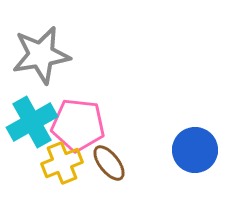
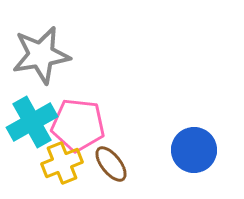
blue circle: moved 1 px left
brown ellipse: moved 2 px right, 1 px down
